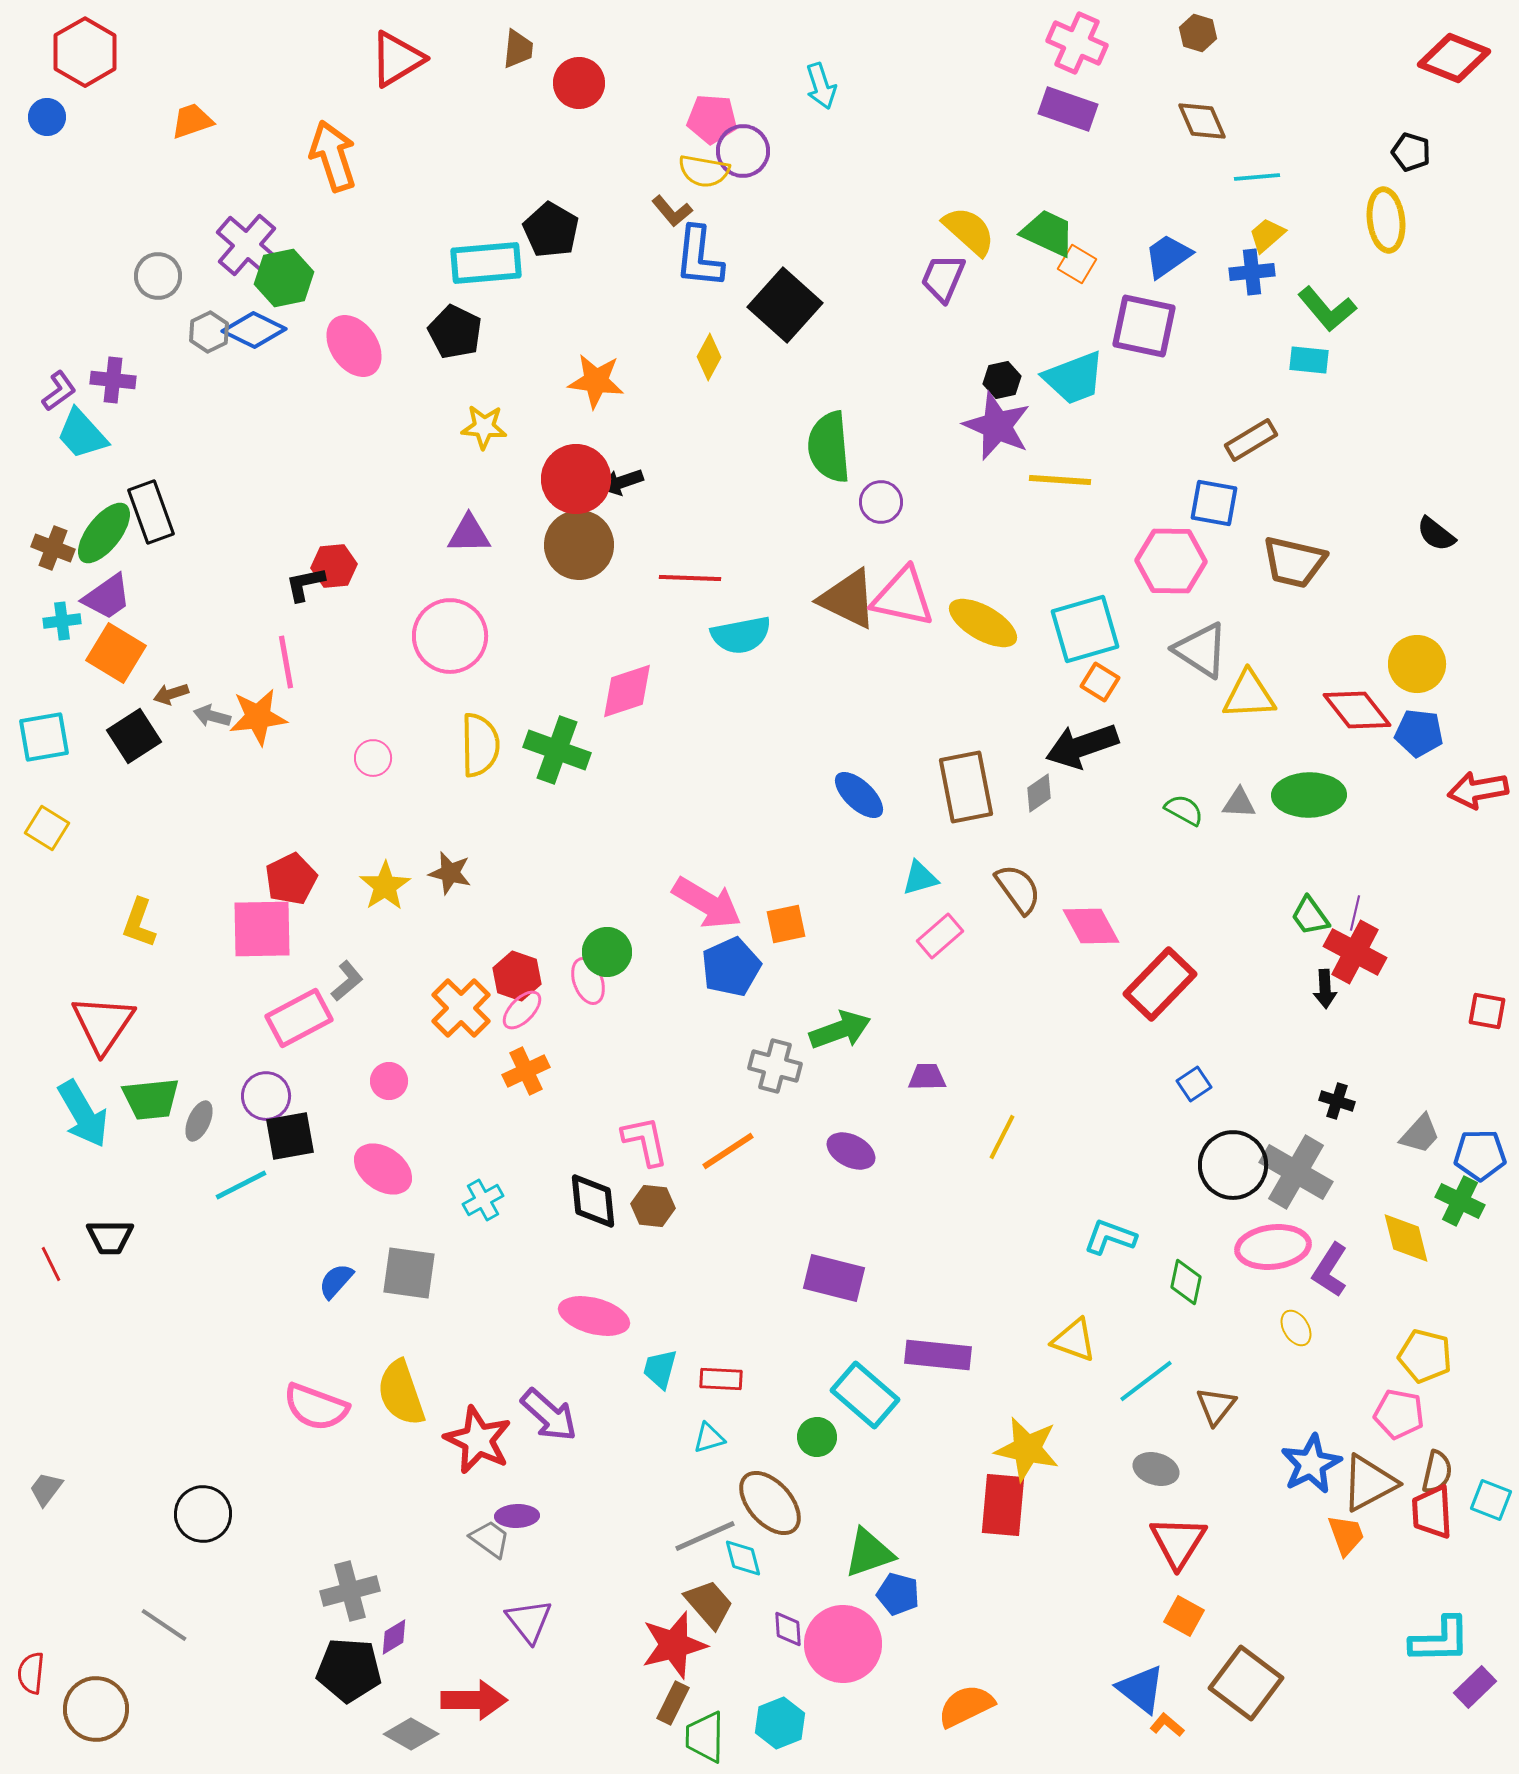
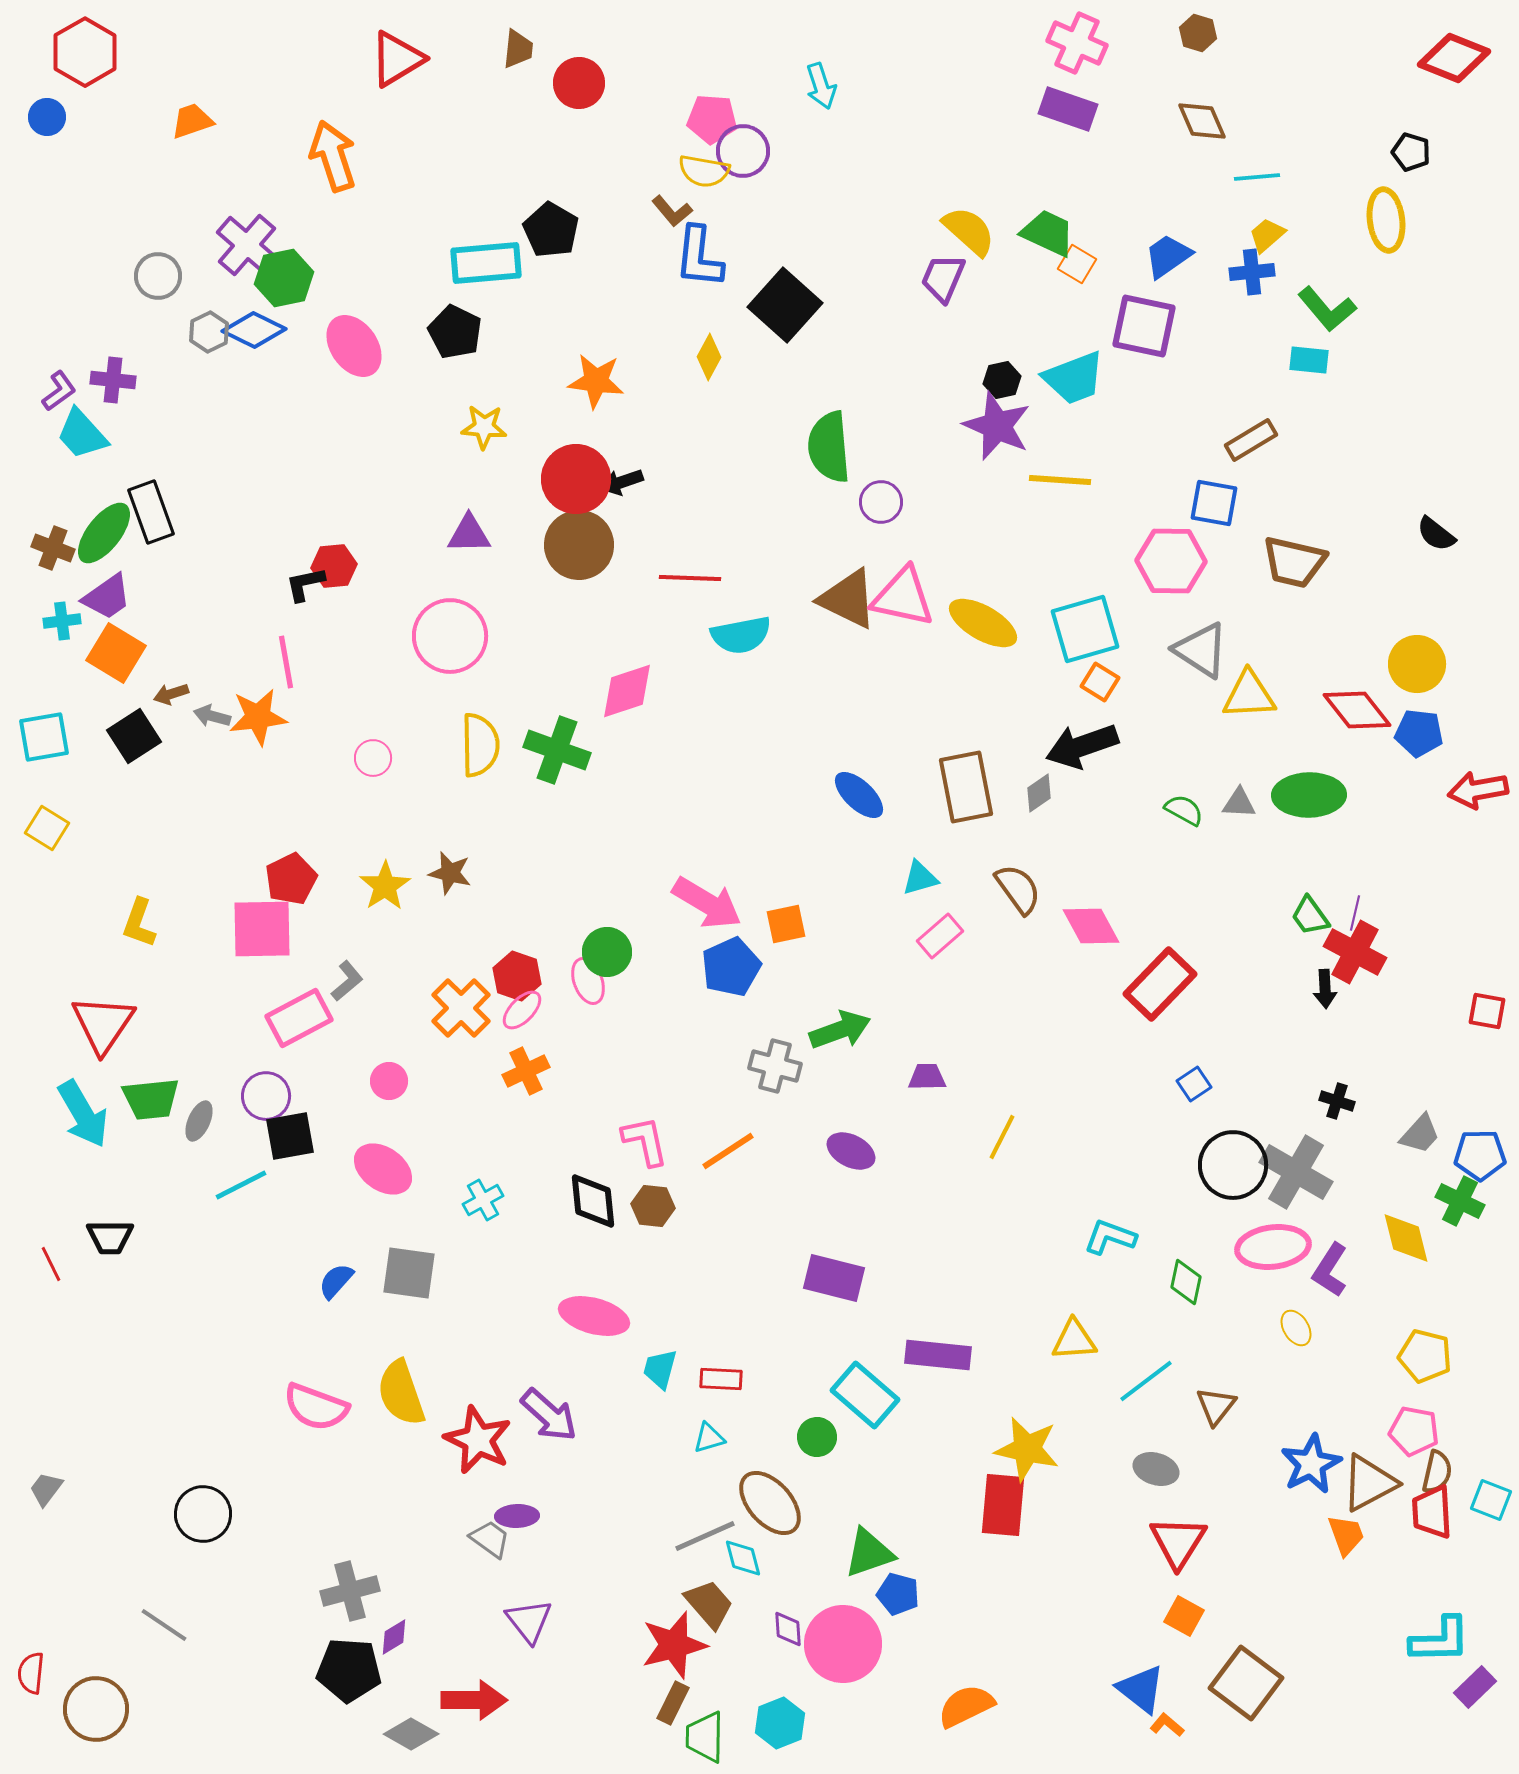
yellow triangle at (1074, 1340): rotated 24 degrees counterclockwise
pink pentagon at (1399, 1414): moved 15 px right, 17 px down
